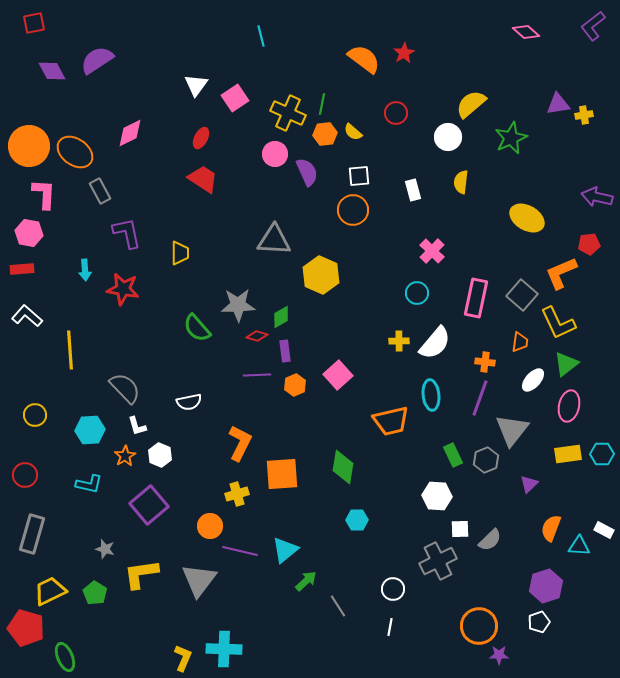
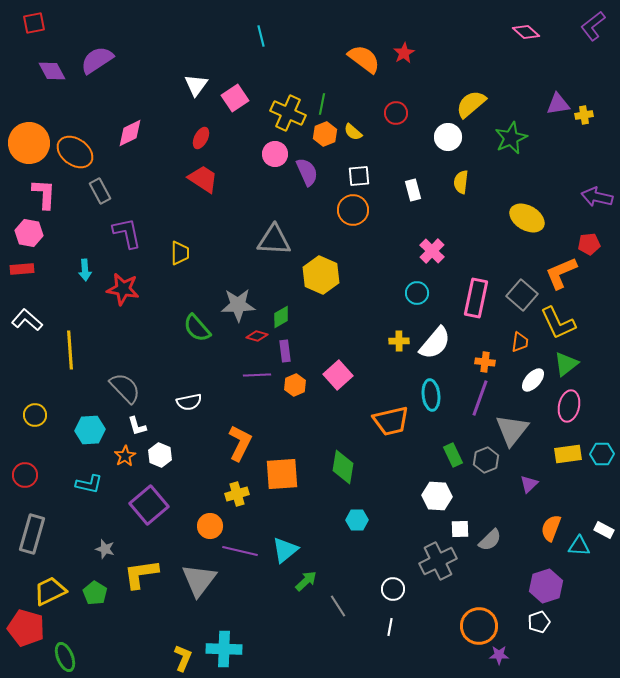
orange hexagon at (325, 134): rotated 15 degrees counterclockwise
orange circle at (29, 146): moved 3 px up
white L-shape at (27, 316): moved 4 px down
